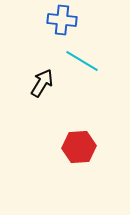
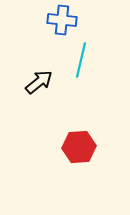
cyan line: moved 1 px left, 1 px up; rotated 72 degrees clockwise
black arrow: moved 3 px left, 1 px up; rotated 20 degrees clockwise
